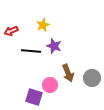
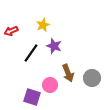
black line: moved 2 px down; rotated 60 degrees counterclockwise
purple square: moved 2 px left
